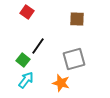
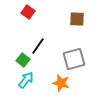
red square: moved 1 px right
